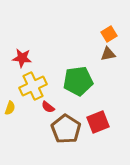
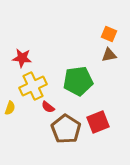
orange square: rotated 35 degrees counterclockwise
brown triangle: moved 1 px right, 1 px down
